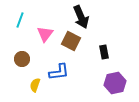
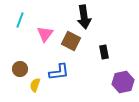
black arrow: moved 3 px right; rotated 15 degrees clockwise
brown circle: moved 2 px left, 10 px down
purple hexagon: moved 8 px right, 1 px up
